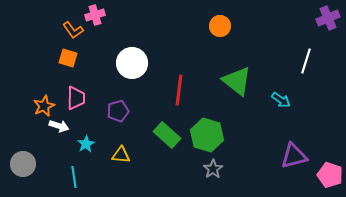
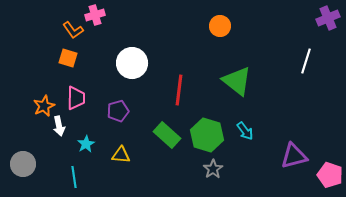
cyan arrow: moved 36 px left, 31 px down; rotated 18 degrees clockwise
white arrow: rotated 60 degrees clockwise
